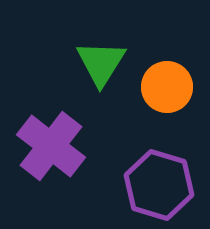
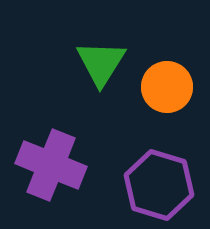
purple cross: moved 19 px down; rotated 16 degrees counterclockwise
